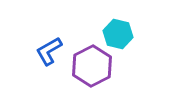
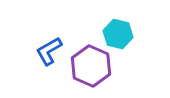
purple hexagon: moved 1 px left; rotated 9 degrees counterclockwise
